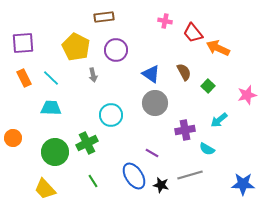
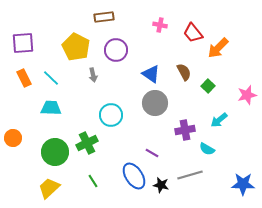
pink cross: moved 5 px left, 4 px down
orange arrow: rotated 70 degrees counterclockwise
yellow trapezoid: moved 4 px right, 1 px up; rotated 90 degrees clockwise
